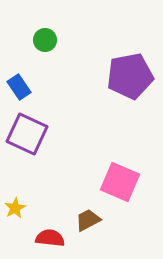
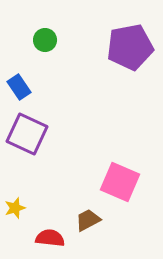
purple pentagon: moved 29 px up
yellow star: rotated 10 degrees clockwise
